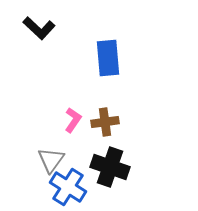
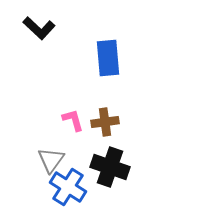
pink L-shape: rotated 50 degrees counterclockwise
